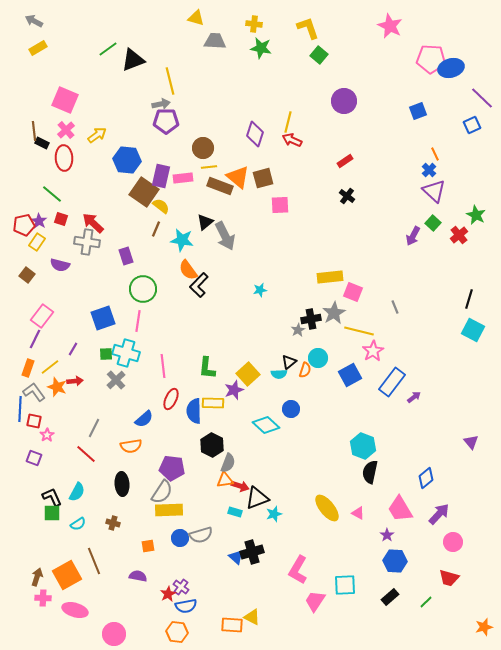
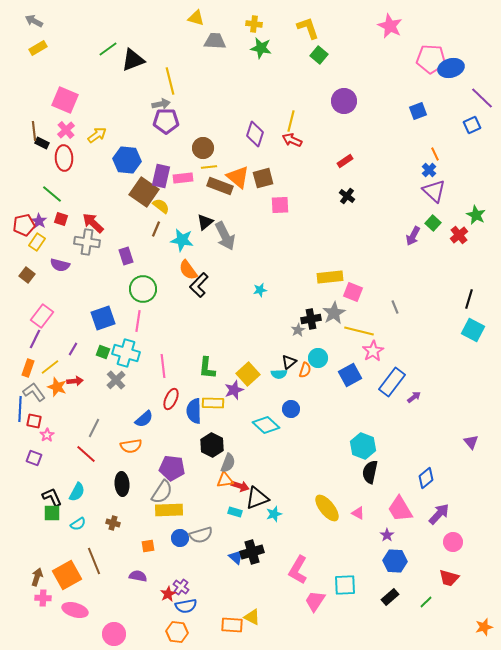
yellow line at (288, 122): moved 3 px right, 1 px up
green square at (106, 354): moved 3 px left, 2 px up; rotated 24 degrees clockwise
